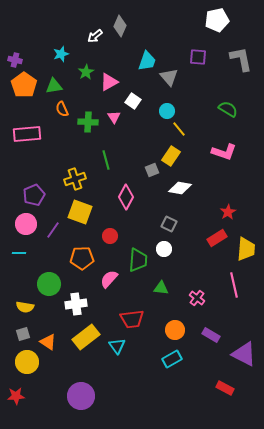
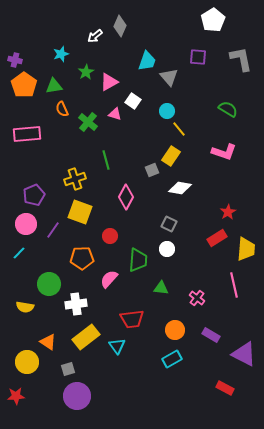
white pentagon at (217, 20): moved 4 px left; rotated 20 degrees counterclockwise
pink triangle at (114, 117): moved 1 px right, 3 px up; rotated 40 degrees counterclockwise
green cross at (88, 122): rotated 36 degrees clockwise
white circle at (164, 249): moved 3 px right
cyan line at (19, 253): rotated 48 degrees counterclockwise
gray square at (23, 334): moved 45 px right, 35 px down
purple circle at (81, 396): moved 4 px left
